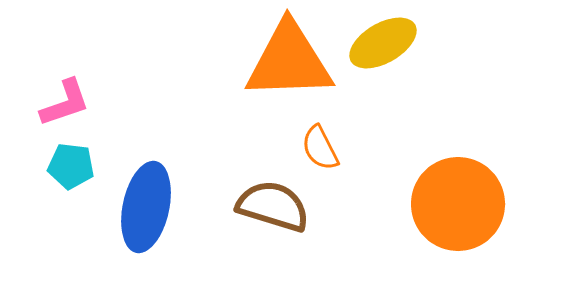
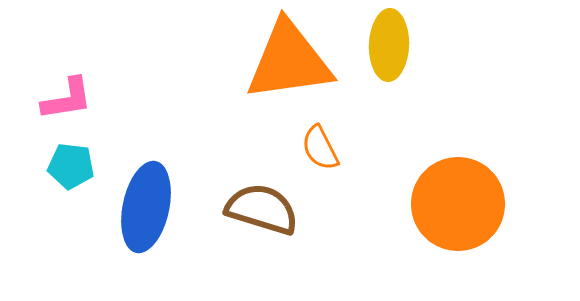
yellow ellipse: moved 6 px right, 2 px down; rotated 58 degrees counterclockwise
orange triangle: rotated 6 degrees counterclockwise
pink L-shape: moved 2 px right, 4 px up; rotated 10 degrees clockwise
brown semicircle: moved 11 px left, 3 px down
